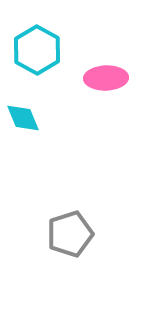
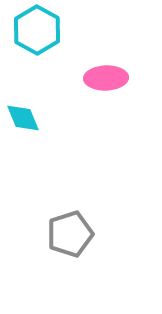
cyan hexagon: moved 20 px up
